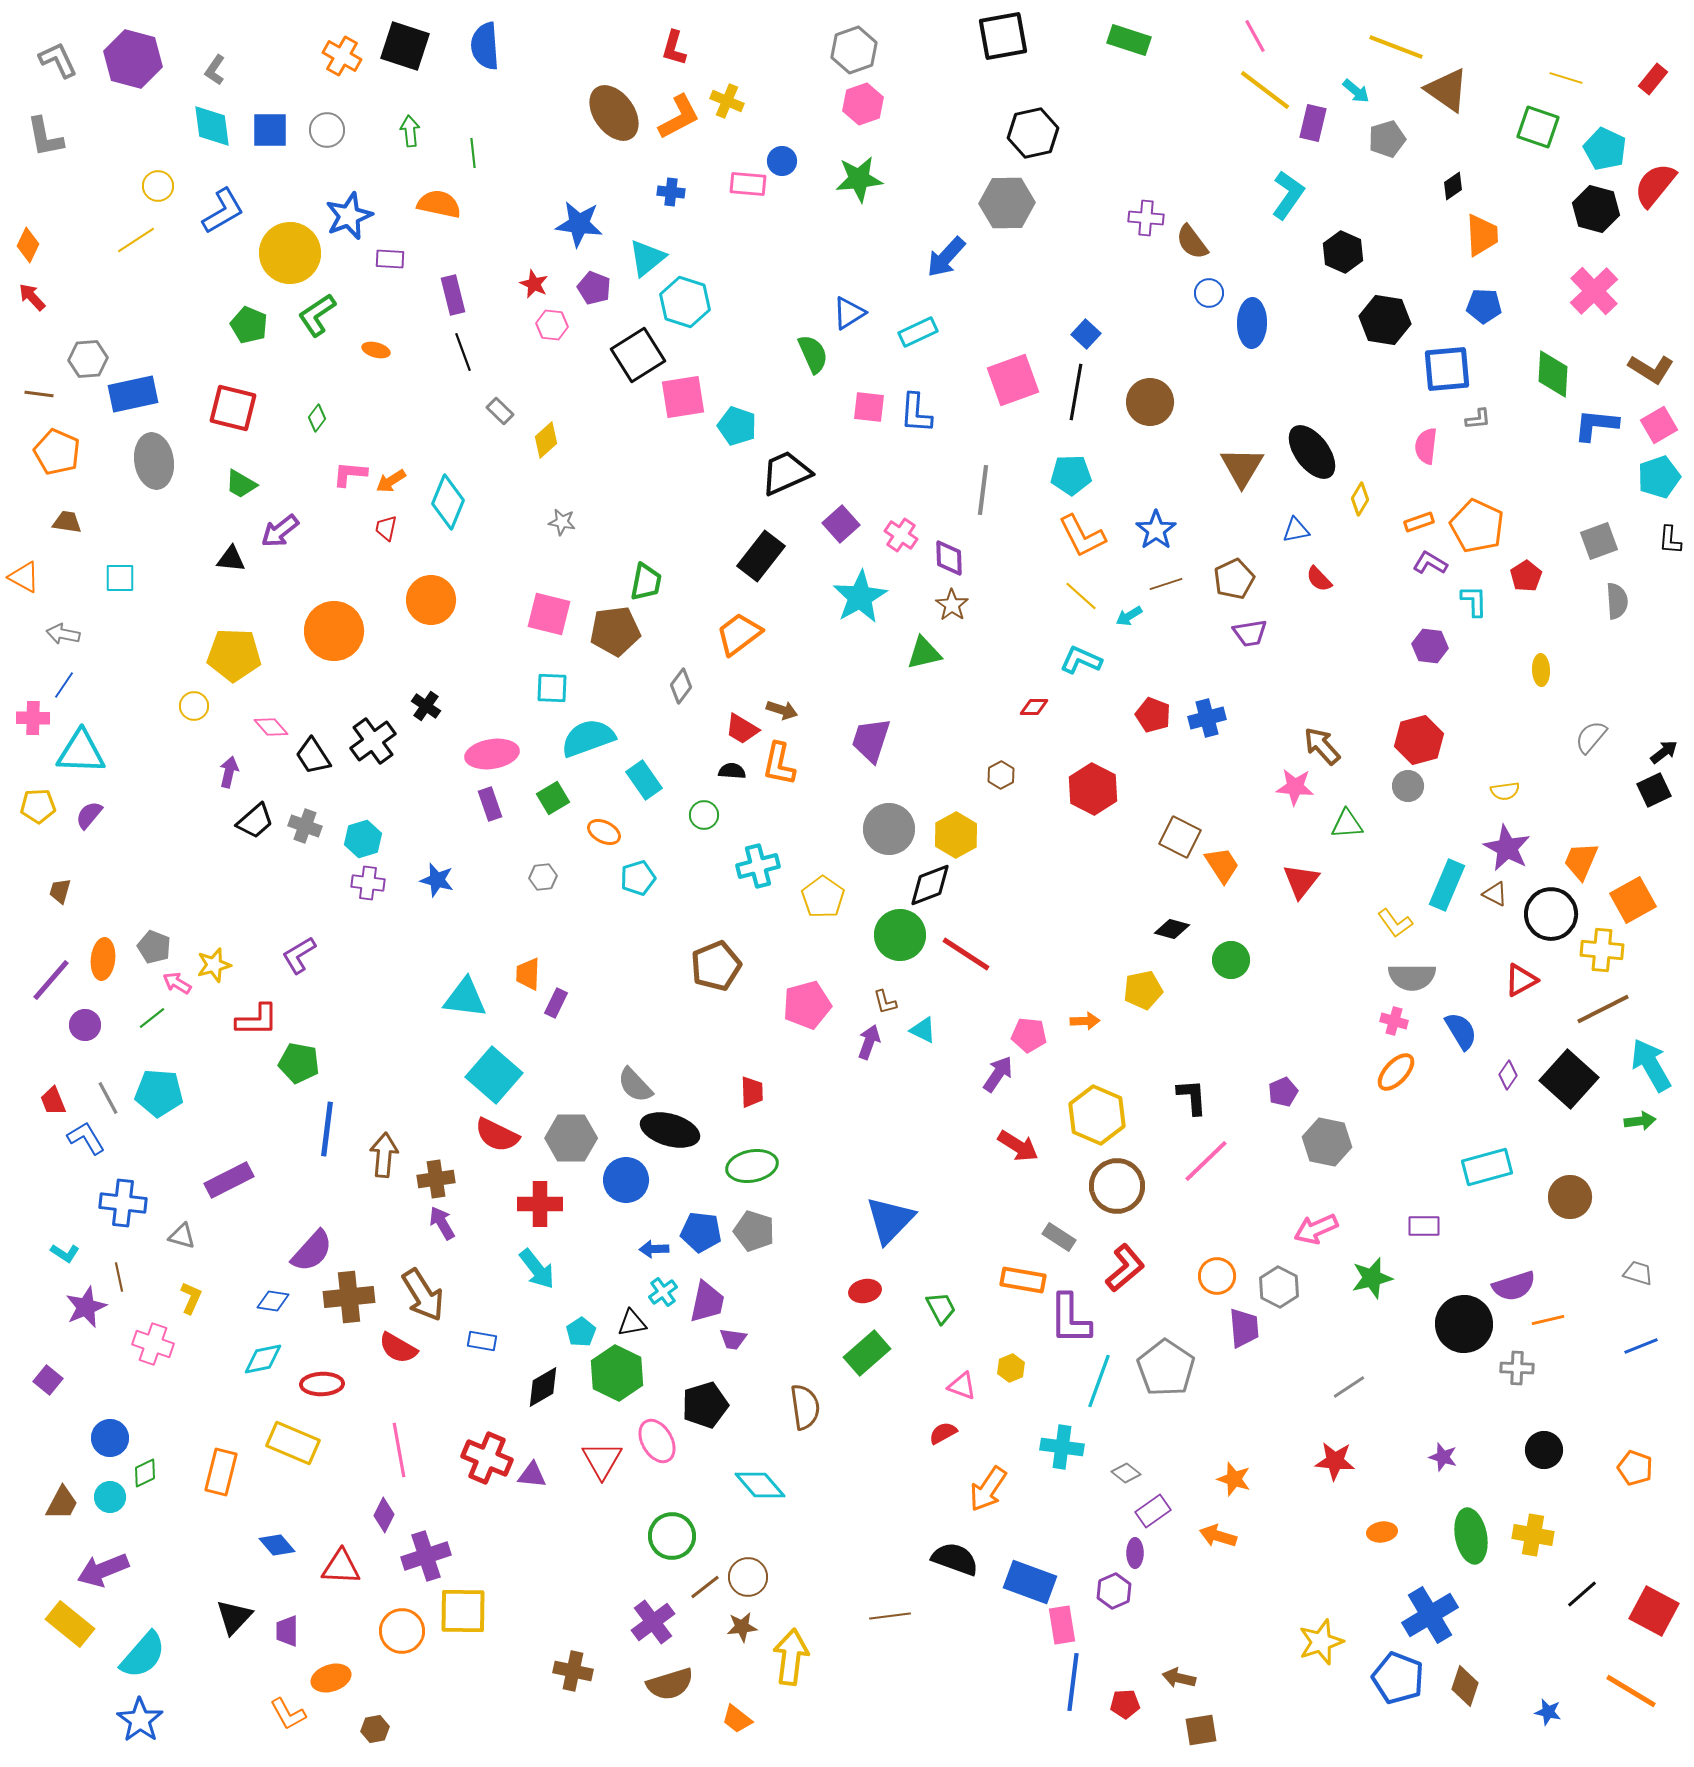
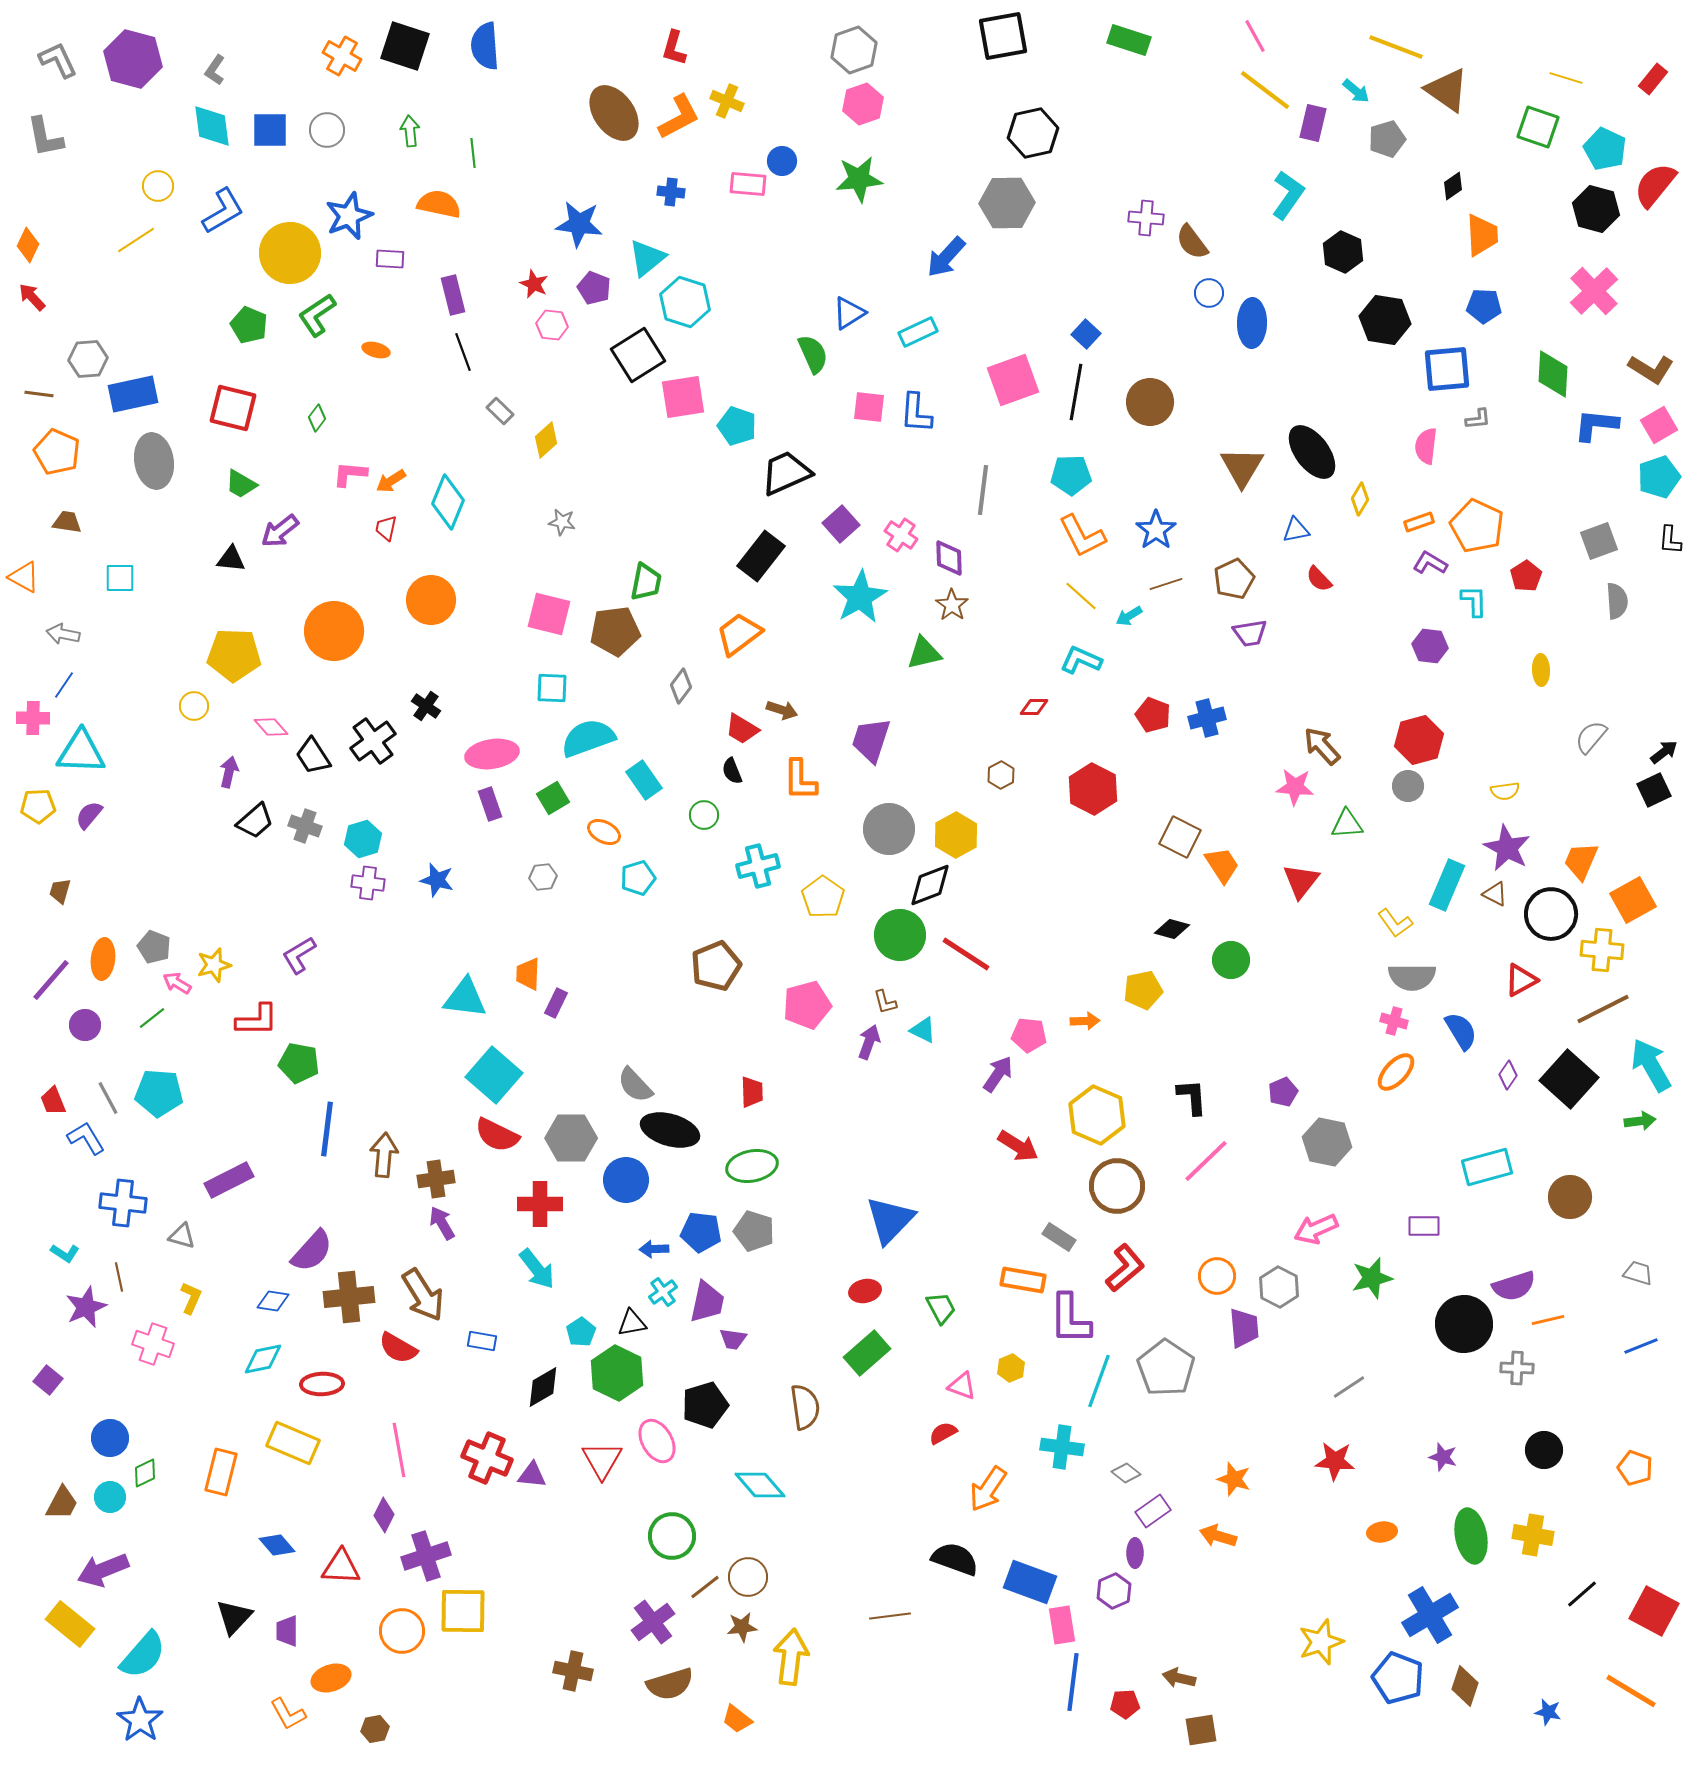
orange L-shape at (779, 764): moved 21 px right, 16 px down; rotated 12 degrees counterclockwise
black semicircle at (732, 771): rotated 116 degrees counterclockwise
